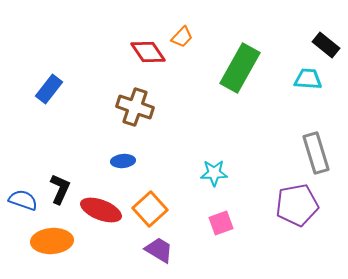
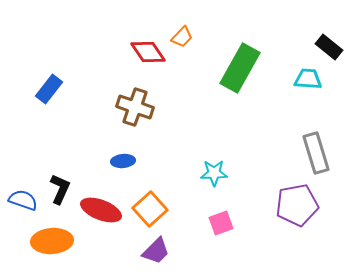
black rectangle: moved 3 px right, 2 px down
purple trapezoid: moved 3 px left, 1 px down; rotated 104 degrees clockwise
